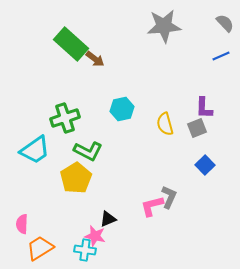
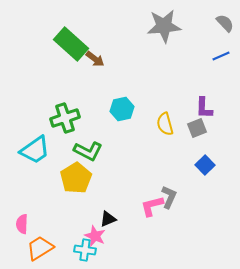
pink star: rotated 10 degrees clockwise
